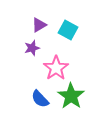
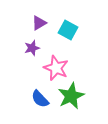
purple triangle: moved 2 px up
pink star: rotated 15 degrees counterclockwise
green star: rotated 12 degrees clockwise
